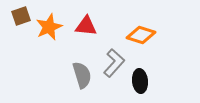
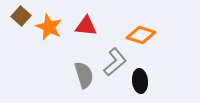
brown square: rotated 30 degrees counterclockwise
orange star: rotated 24 degrees counterclockwise
gray L-shape: moved 1 px right, 1 px up; rotated 8 degrees clockwise
gray semicircle: moved 2 px right
